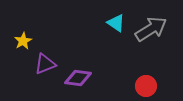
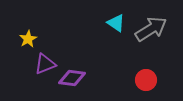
yellow star: moved 5 px right, 2 px up
purple diamond: moved 6 px left
red circle: moved 6 px up
